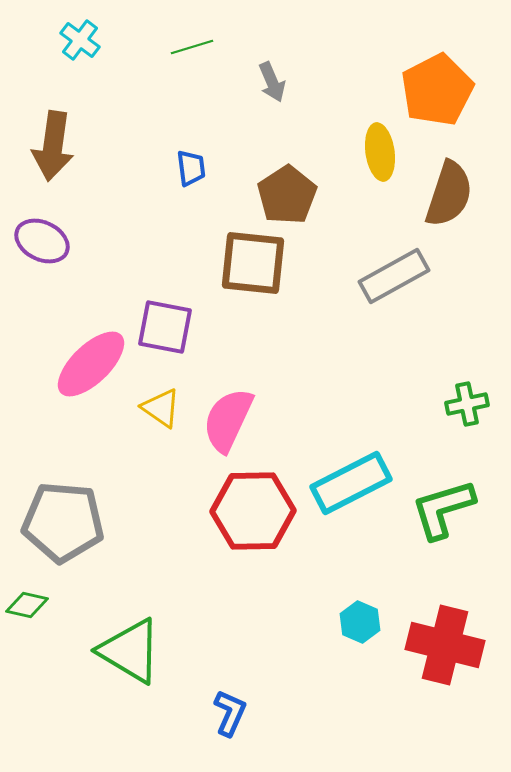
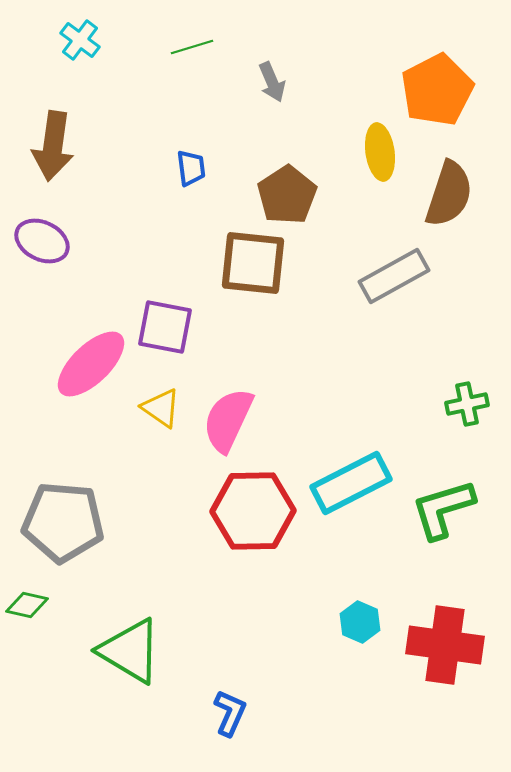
red cross: rotated 6 degrees counterclockwise
